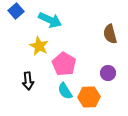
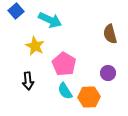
yellow star: moved 4 px left
